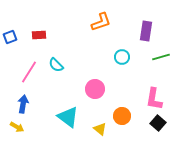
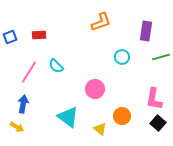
cyan semicircle: moved 1 px down
